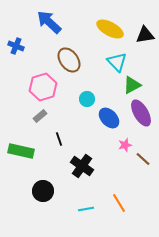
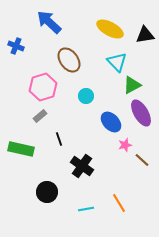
cyan circle: moved 1 px left, 3 px up
blue ellipse: moved 2 px right, 4 px down
green rectangle: moved 2 px up
brown line: moved 1 px left, 1 px down
black circle: moved 4 px right, 1 px down
